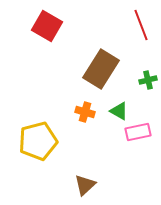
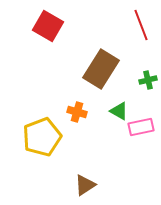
red square: moved 1 px right
orange cross: moved 8 px left
pink rectangle: moved 3 px right, 5 px up
yellow pentagon: moved 4 px right, 4 px up; rotated 6 degrees counterclockwise
brown triangle: rotated 10 degrees clockwise
